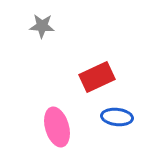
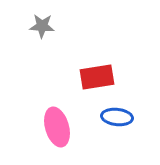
red rectangle: rotated 16 degrees clockwise
